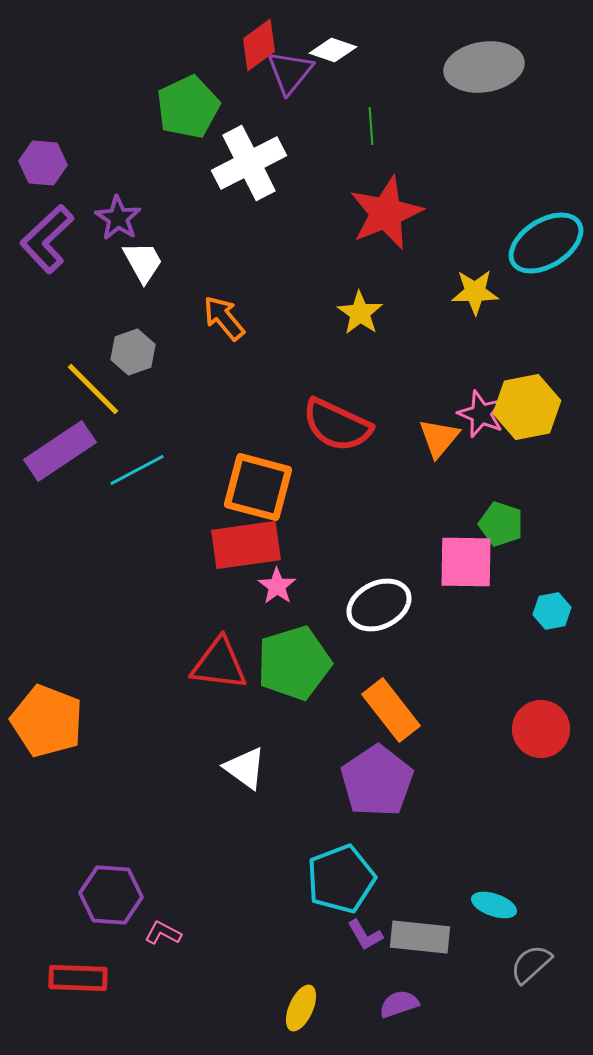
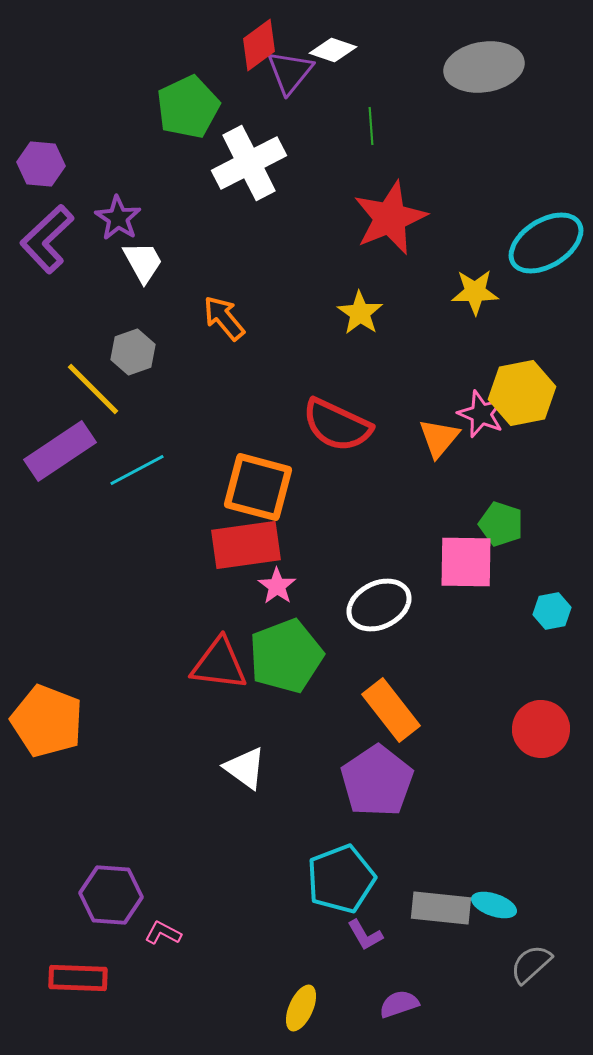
purple hexagon at (43, 163): moved 2 px left, 1 px down
red star at (386, 213): moved 4 px right, 5 px down
yellow hexagon at (527, 407): moved 5 px left, 14 px up
green pentagon at (294, 663): moved 8 px left, 7 px up; rotated 4 degrees counterclockwise
gray rectangle at (420, 937): moved 21 px right, 29 px up
